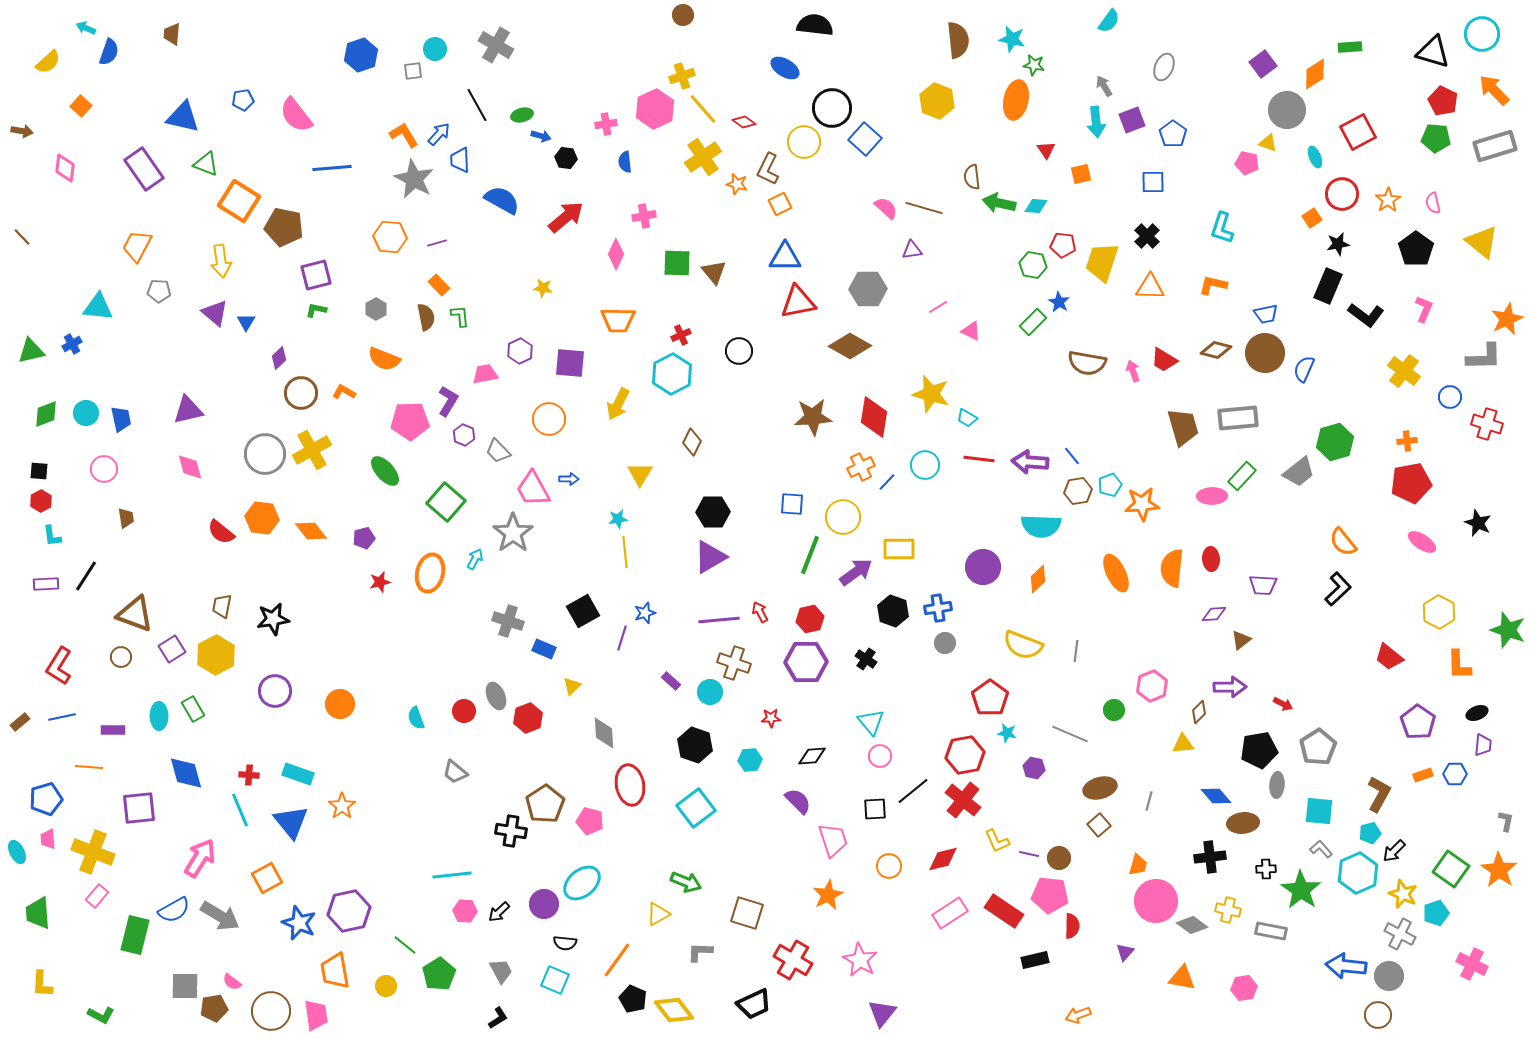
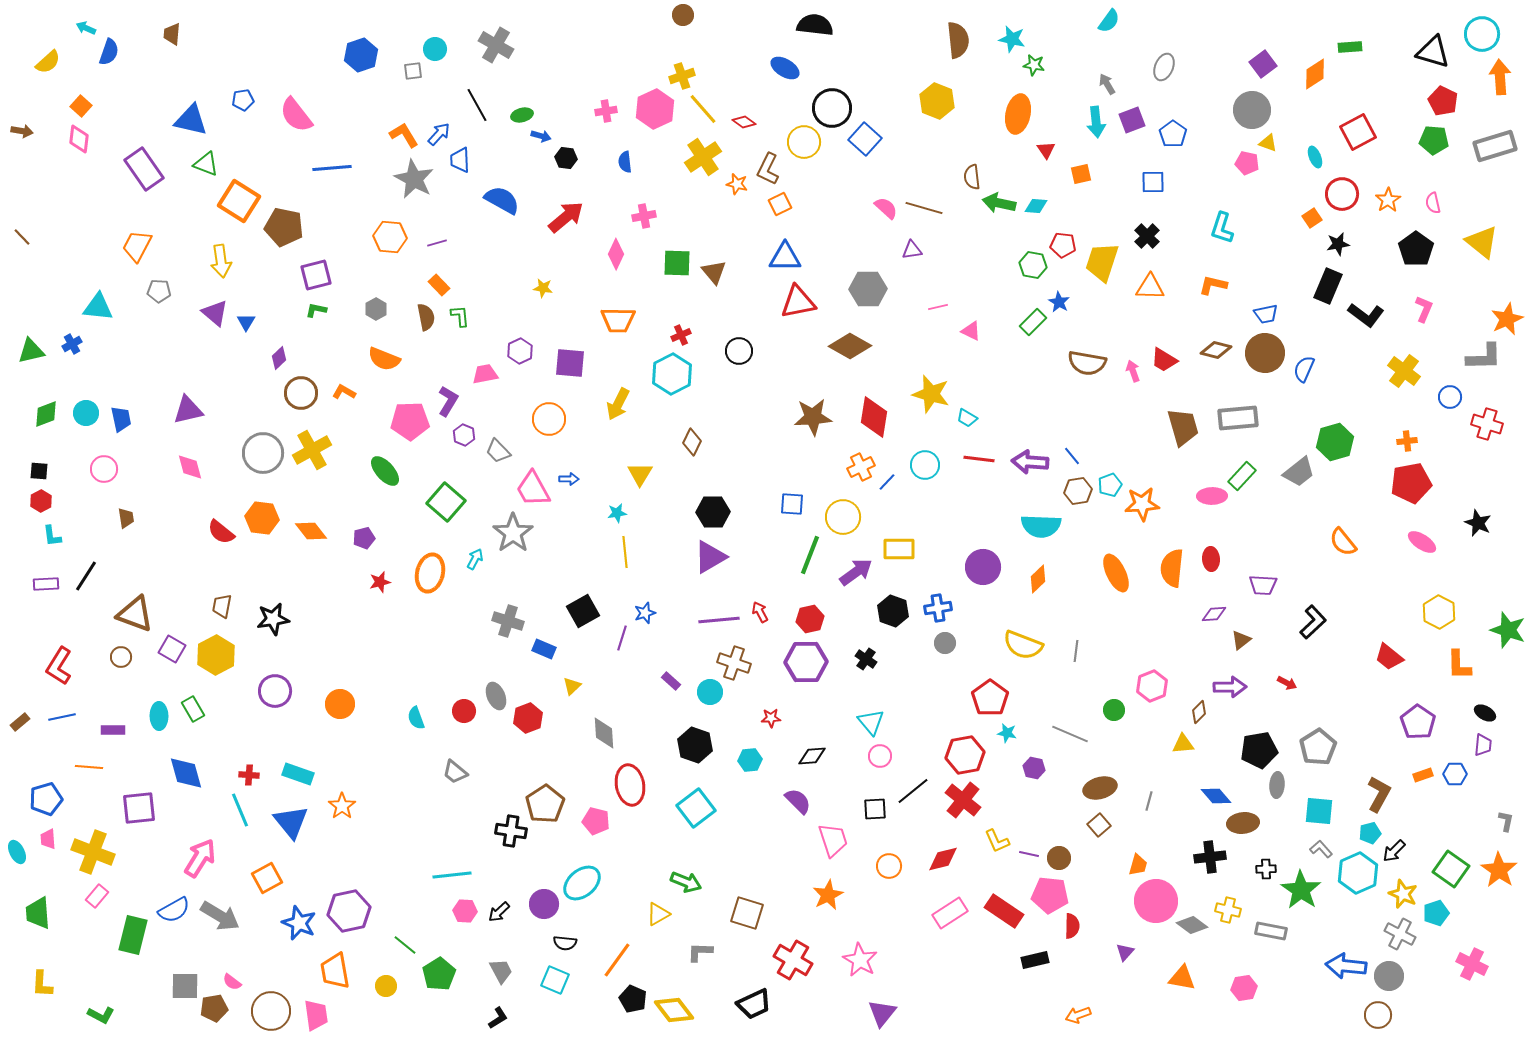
gray arrow at (1104, 86): moved 3 px right, 2 px up
orange arrow at (1494, 90): moved 6 px right, 13 px up; rotated 40 degrees clockwise
orange ellipse at (1016, 100): moved 2 px right, 14 px down
gray circle at (1287, 110): moved 35 px left
blue triangle at (183, 117): moved 8 px right, 3 px down
pink cross at (606, 124): moved 13 px up
green pentagon at (1436, 138): moved 2 px left, 2 px down
pink diamond at (65, 168): moved 14 px right, 29 px up
pink line at (938, 307): rotated 18 degrees clockwise
gray circle at (265, 454): moved 2 px left, 1 px up
cyan star at (618, 519): moved 1 px left, 6 px up
black L-shape at (1338, 589): moved 25 px left, 33 px down
purple square at (172, 649): rotated 28 degrees counterclockwise
red arrow at (1283, 704): moved 4 px right, 21 px up
black ellipse at (1477, 713): moved 8 px right; rotated 50 degrees clockwise
pink pentagon at (590, 821): moved 6 px right
green rectangle at (135, 935): moved 2 px left
